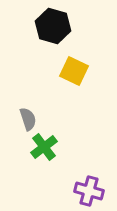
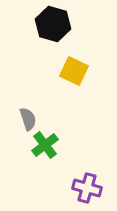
black hexagon: moved 2 px up
green cross: moved 1 px right, 2 px up
purple cross: moved 2 px left, 3 px up
